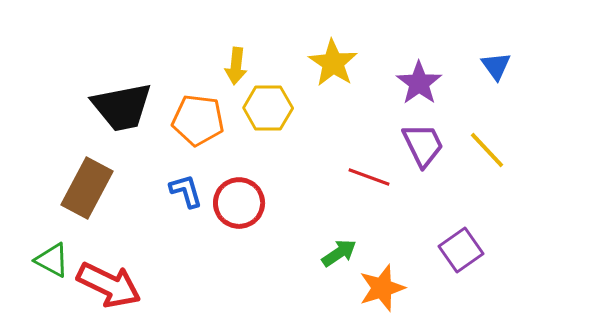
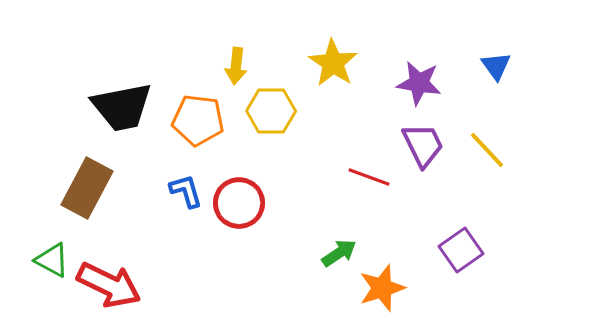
purple star: rotated 27 degrees counterclockwise
yellow hexagon: moved 3 px right, 3 px down
